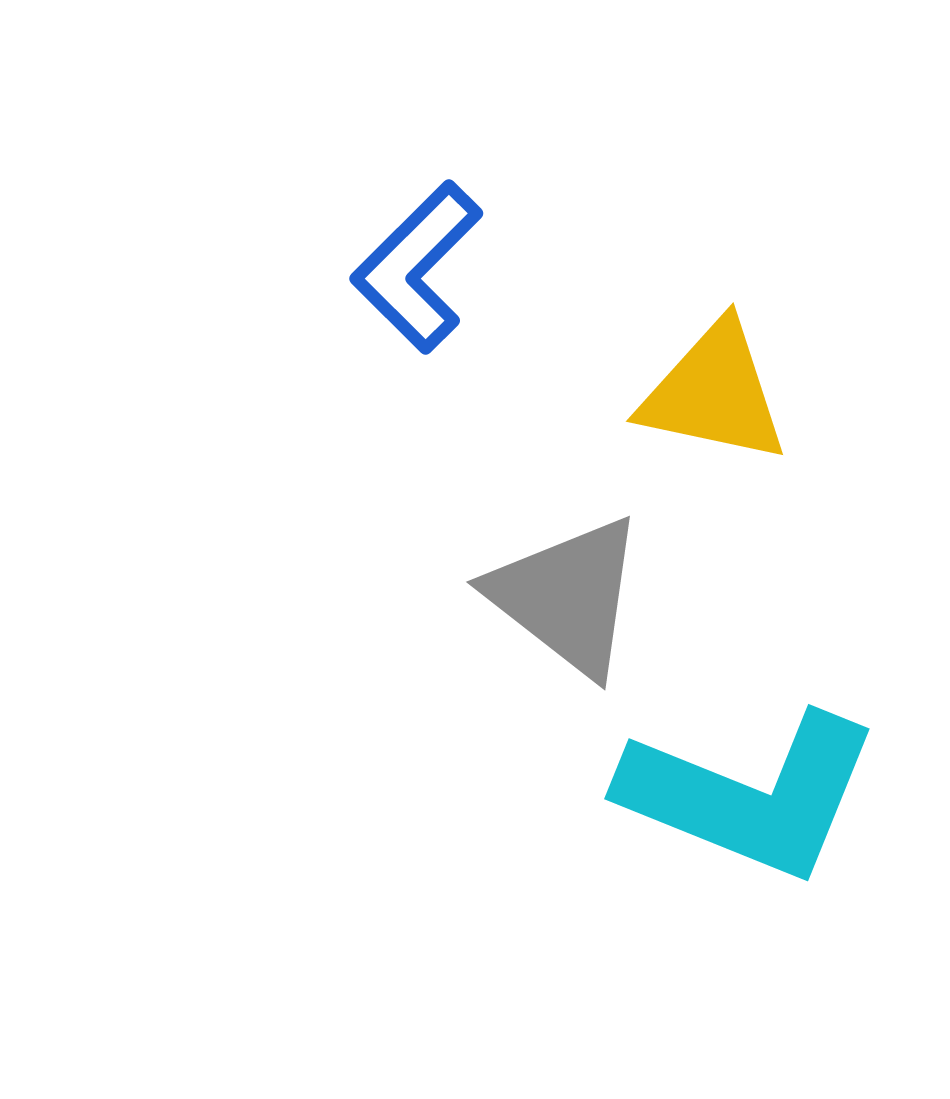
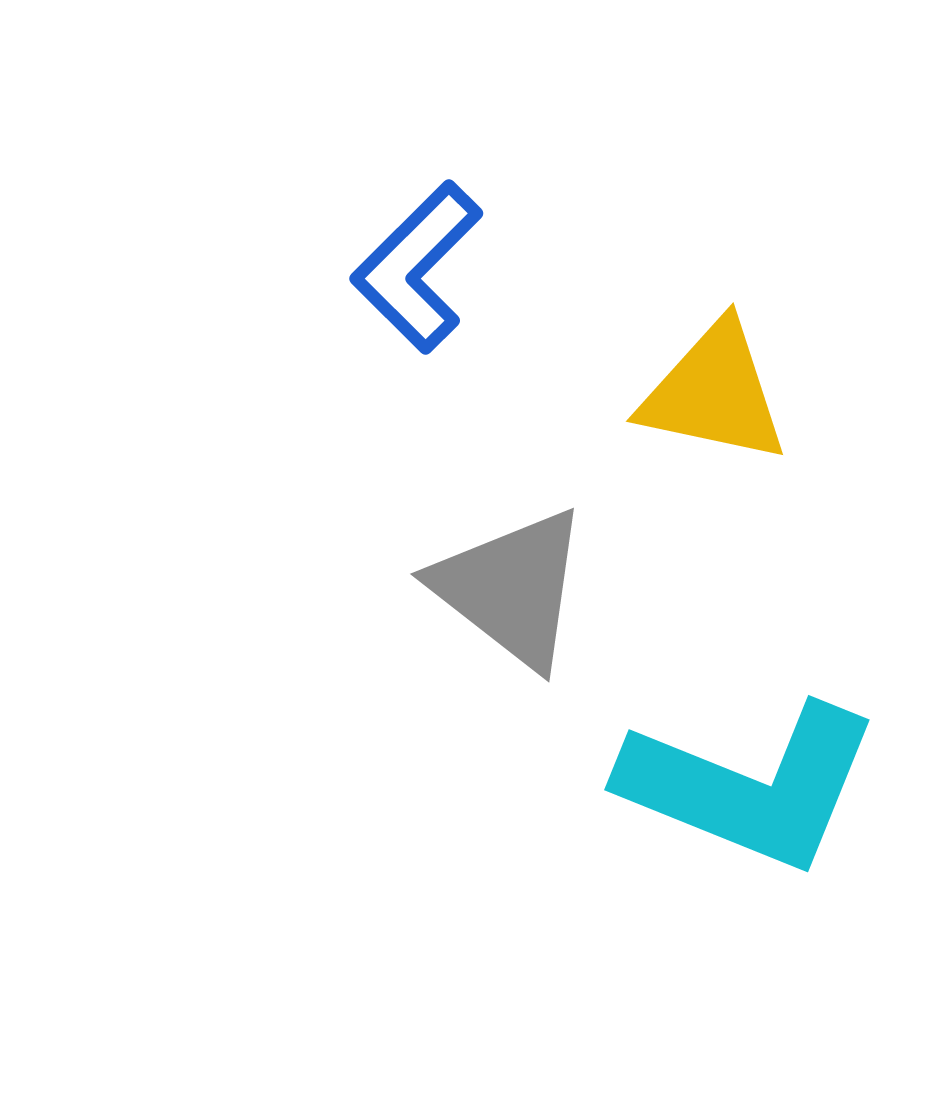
gray triangle: moved 56 px left, 8 px up
cyan L-shape: moved 9 px up
